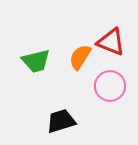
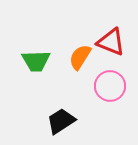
green trapezoid: rotated 12 degrees clockwise
black trapezoid: rotated 16 degrees counterclockwise
